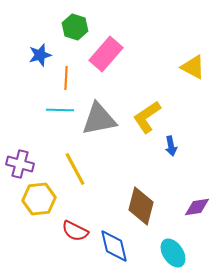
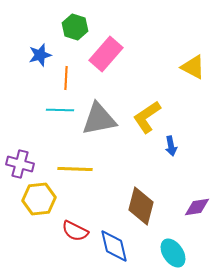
yellow line: rotated 60 degrees counterclockwise
